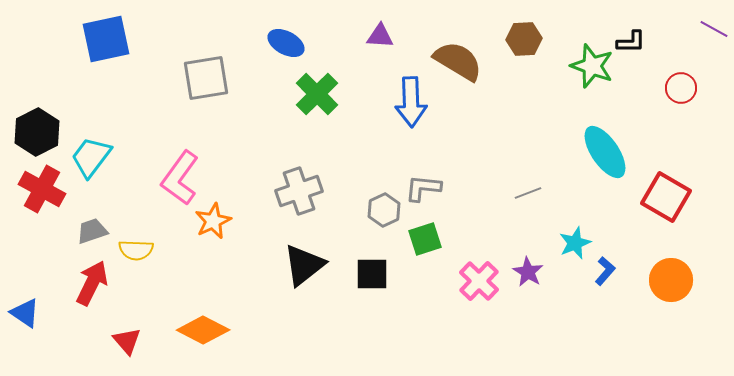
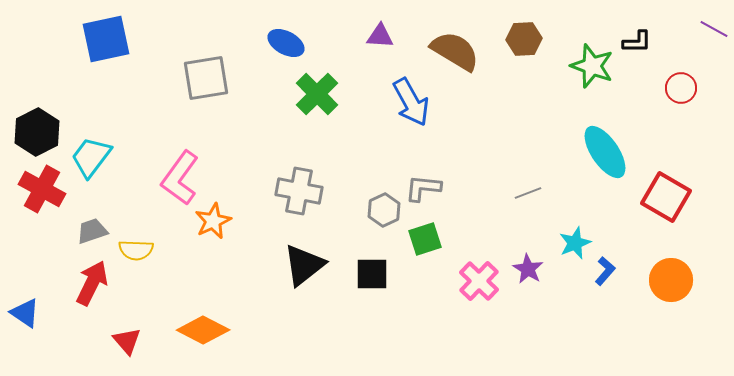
black L-shape: moved 6 px right
brown semicircle: moved 3 px left, 10 px up
blue arrow: rotated 27 degrees counterclockwise
gray cross: rotated 30 degrees clockwise
purple star: moved 3 px up
